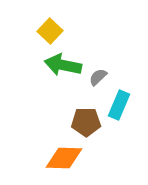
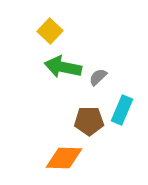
green arrow: moved 2 px down
cyan rectangle: moved 3 px right, 5 px down
brown pentagon: moved 3 px right, 1 px up
